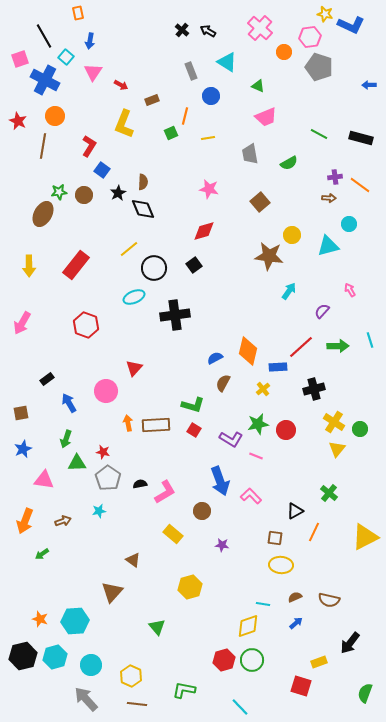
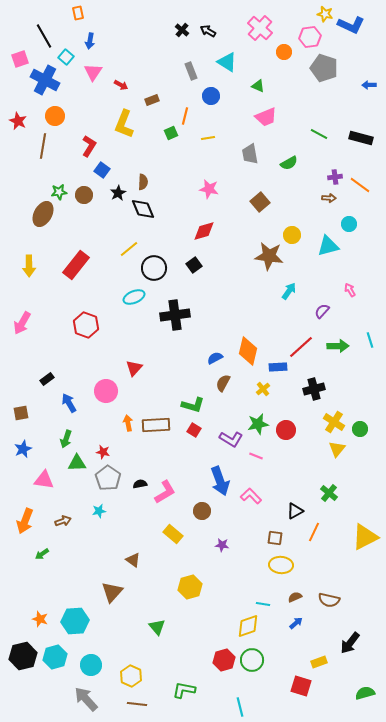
gray pentagon at (319, 67): moved 5 px right, 1 px down
green semicircle at (365, 693): rotated 54 degrees clockwise
cyan line at (240, 707): rotated 30 degrees clockwise
